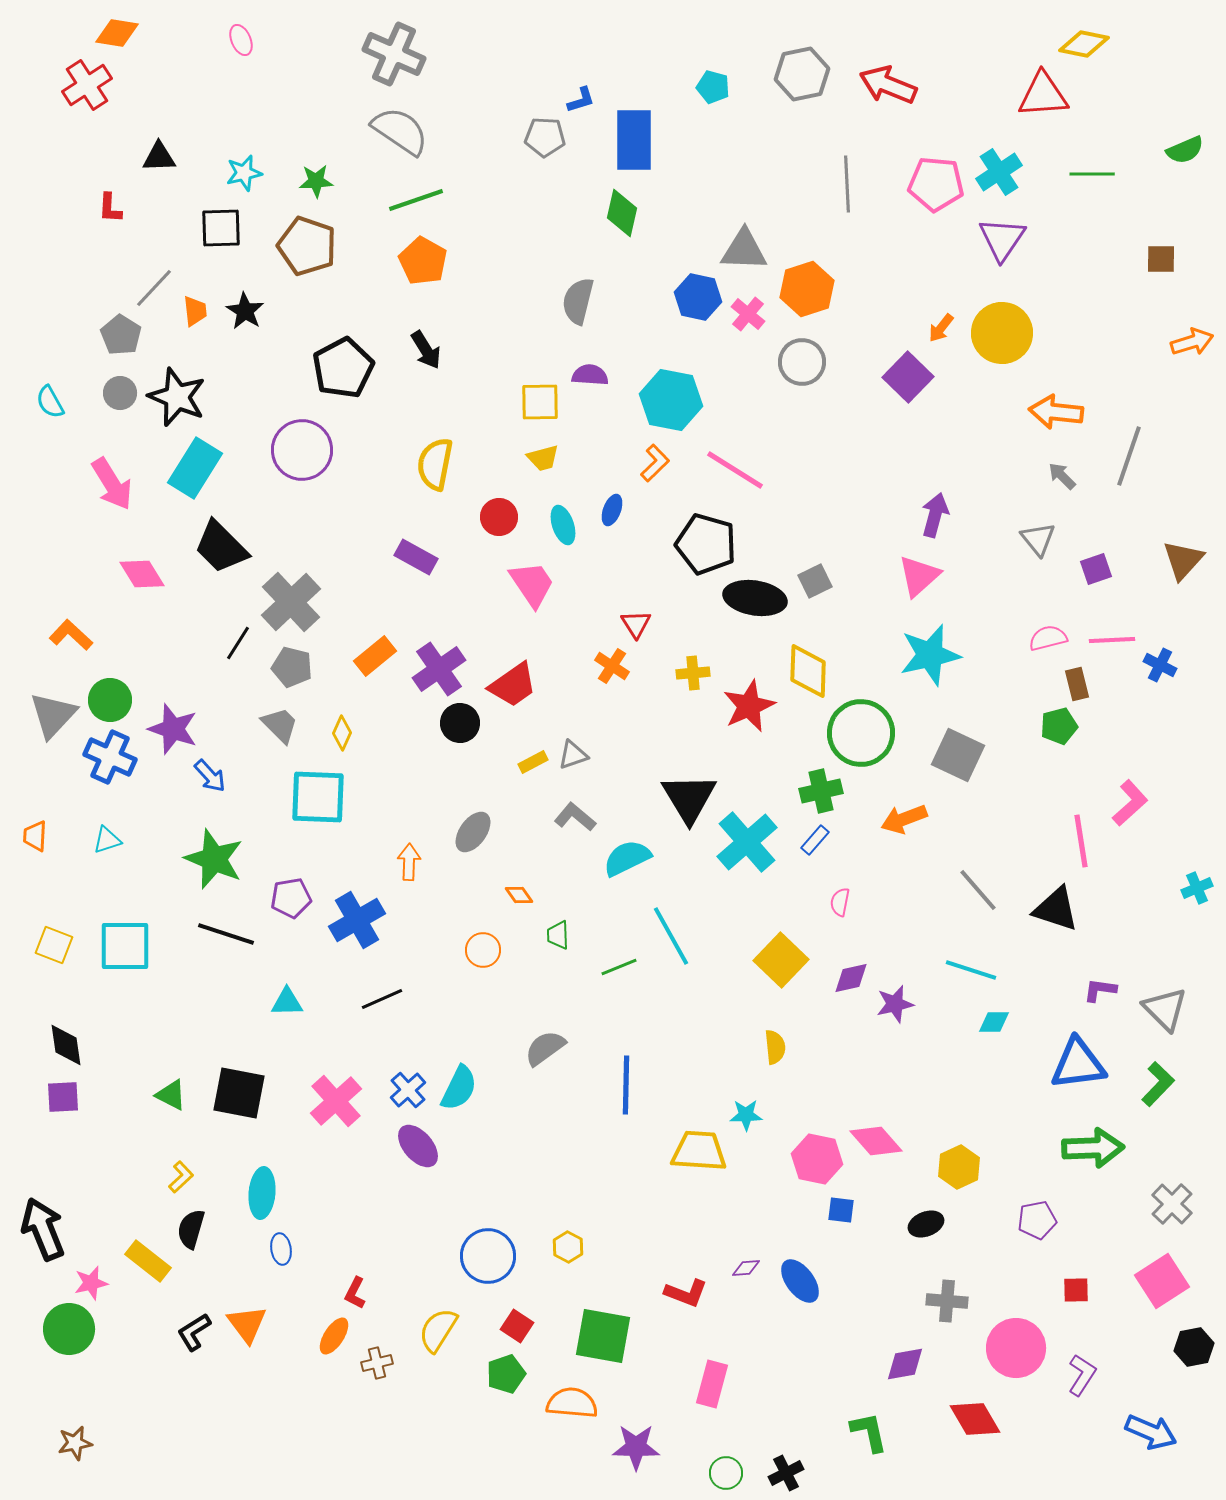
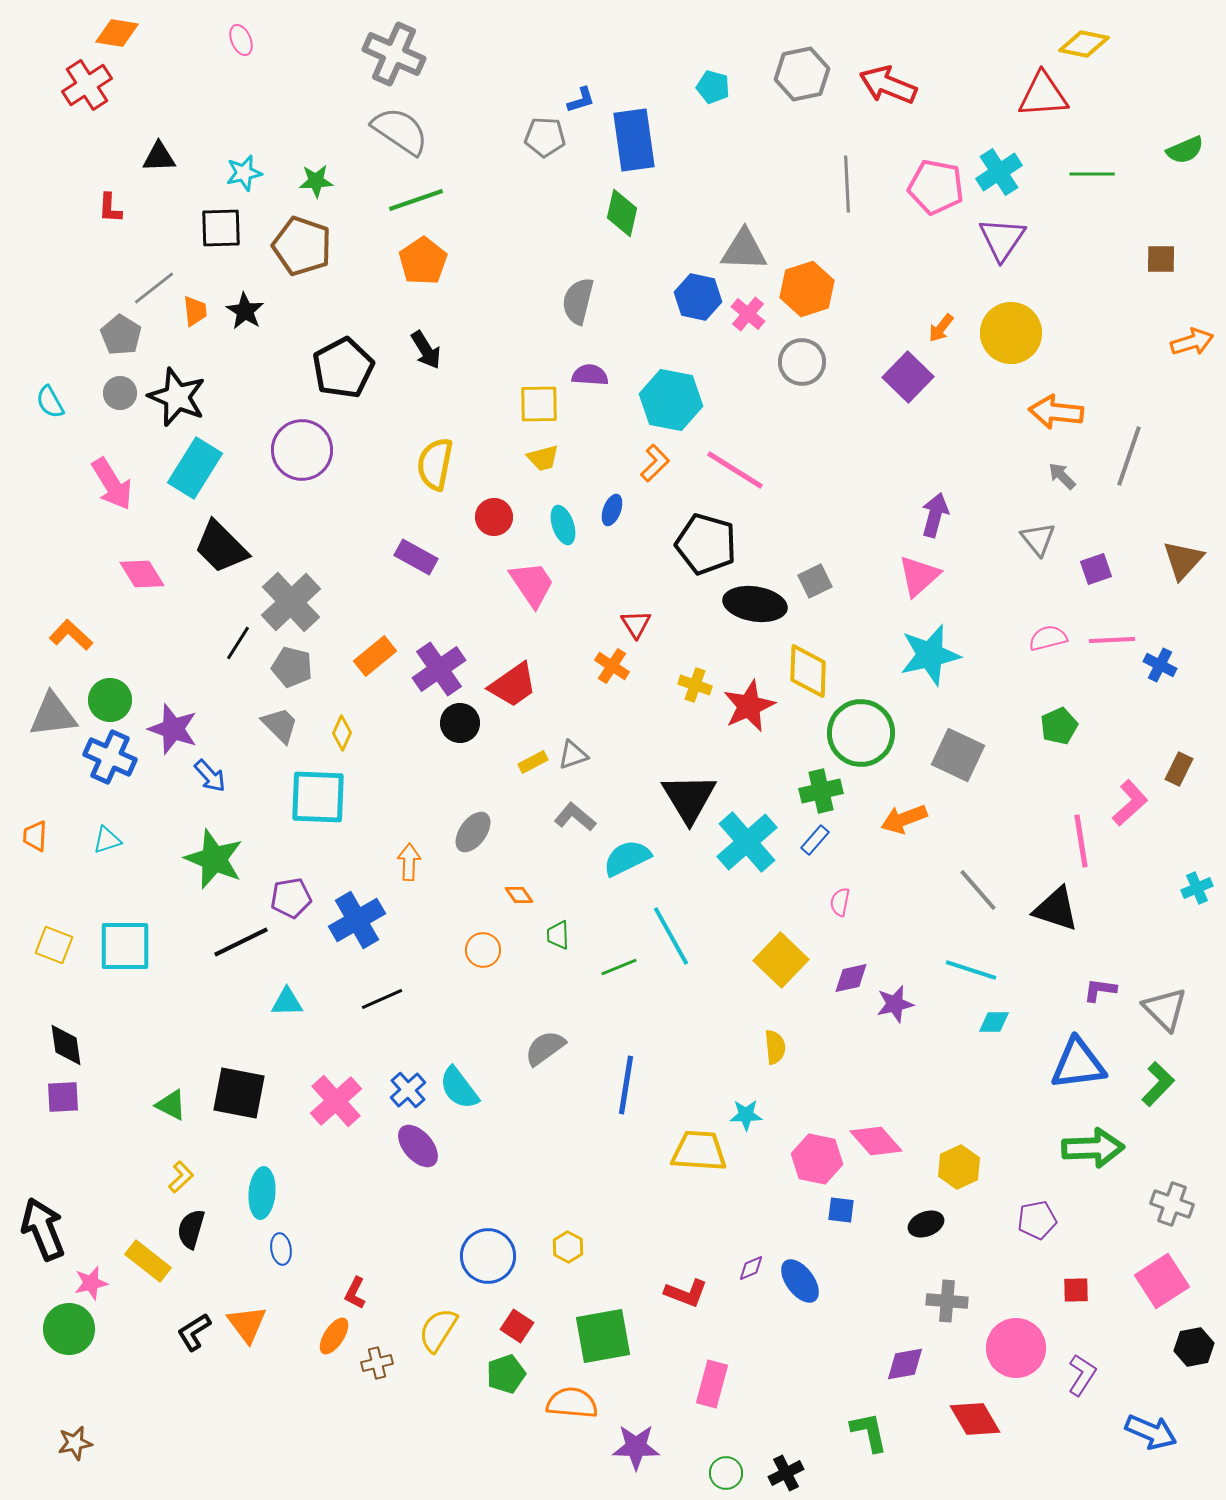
blue rectangle at (634, 140): rotated 8 degrees counterclockwise
pink pentagon at (936, 184): moved 3 px down; rotated 6 degrees clockwise
brown pentagon at (307, 246): moved 5 px left
orange pentagon at (423, 261): rotated 9 degrees clockwise
gray line at (154, 288): rotated 9 degrees clockwise
yellow circle at (1002, 333): moved 9 px right
yellow square at (540, 402): moved 1 px left, 2 px down
red circle at (499, 517): moved 5 px left
black ellipse at (755, 598): moved 6 px down
yellow cross at (693, 673): moved 2 px right, 12 px down; rotated 24 degrees clockwise
brown rectangle at (1077, 684): moved 102 px right, 85 px down; rotated 40 degrees clockwise
gray triangle at (53, 715): rotated 40 degrees clockwise
green pentagon at (1059, 726): rotated 9 degrees counterclockwise
black line at (226, 934): moved 15 px right, 8 px down; rotated 44 degrees counterclockwise
blue line at (626, 1085): rotated 8 degrees clockwise
cyan semicircle at (459, 1088): rotated 117 degrees clockwise
green triangle at (171, 1095): moved 10 px down
gray cross at (1172, 1204): rotated 24 degrees counterclockwise
purple diamond at (746, 1268): moved 5 px right; rotated 20 degrees counterclockwise
green square at (603, 1336): rotated 20 degrees counterclockwise
